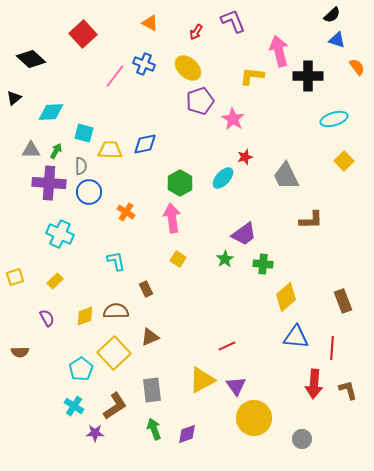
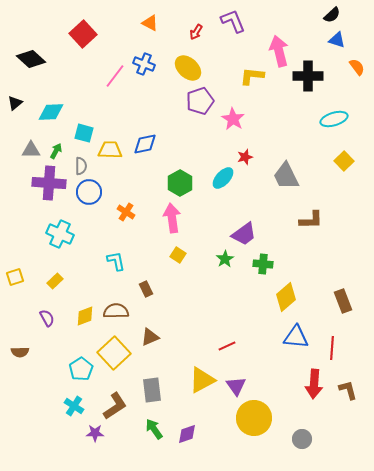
black triangle at (14, 98): moved 1 px right, 5 px down
yellow square at (178, 259): moved 4 px up
green arrow at (154, 429): rotated 15 degrees counterclockwise
